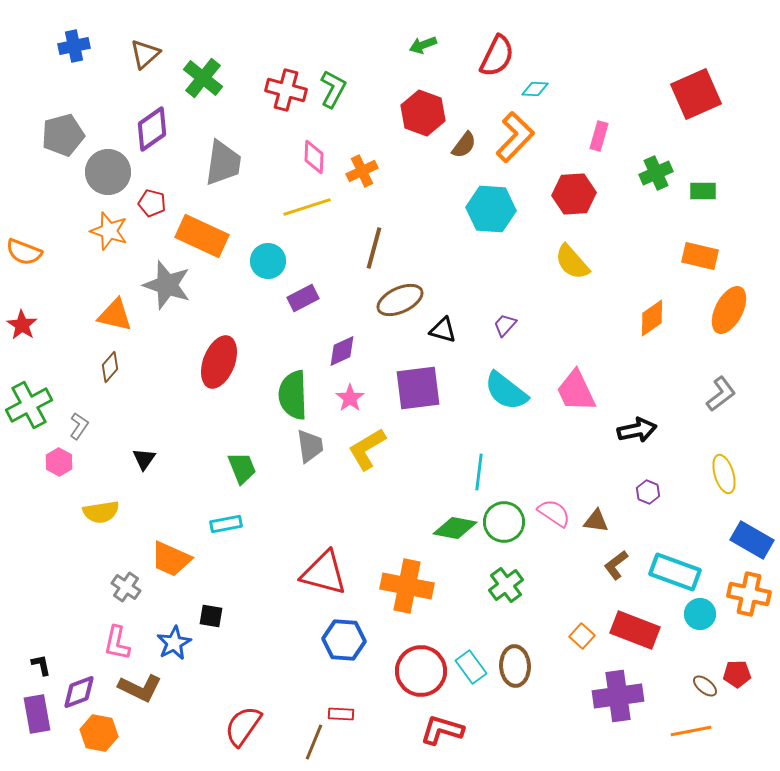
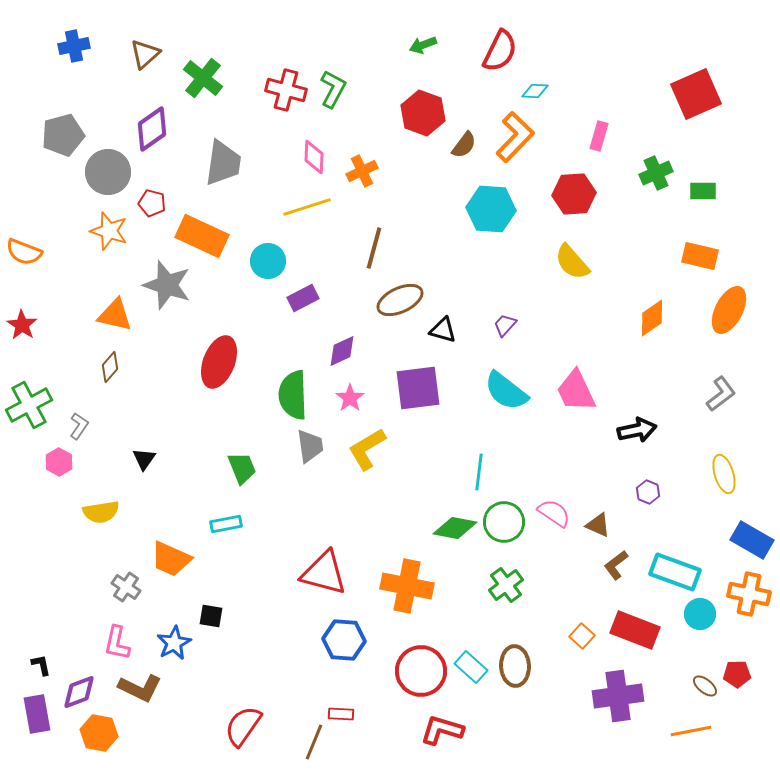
red semicircle at (497, 56): moved 3 px right, 5 px up
cyan diamond at (535, 89): moved 2 px down
brown triangle at (596, 521): moved 2 px right, 4 px down; rotated 16 degrees clockwise
cyan rectangle at (471, 667): rotated 12 degrees counterclockwise
